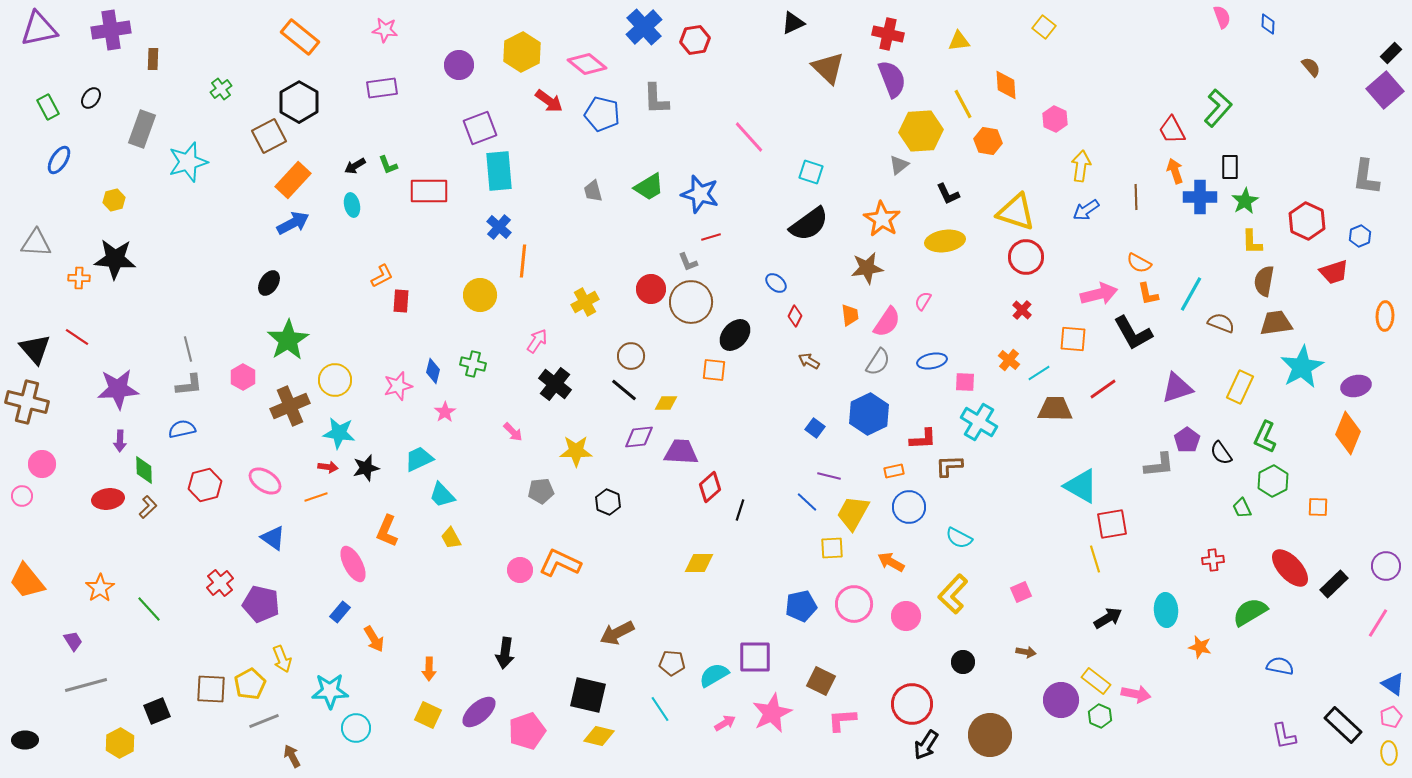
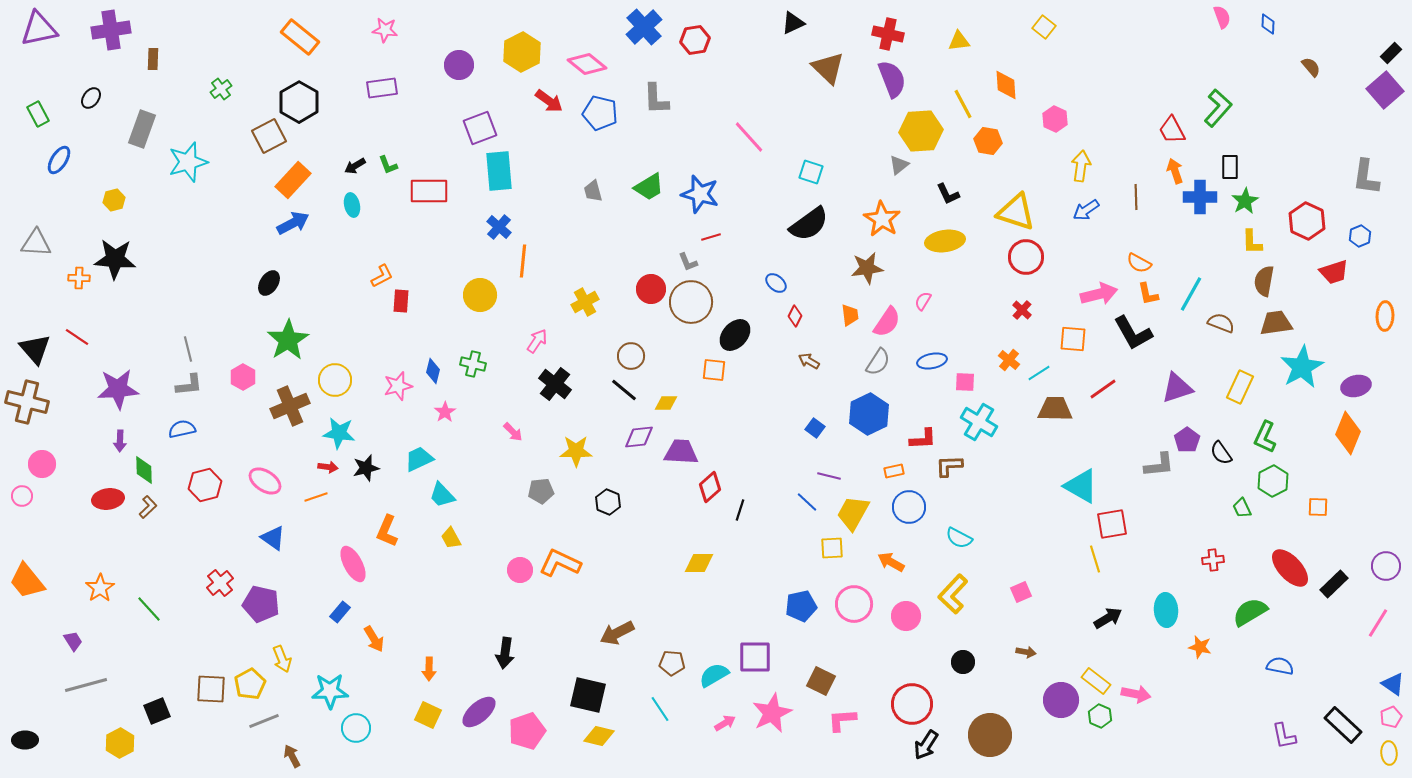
green rectangle at (48, 107): moved 10 px left, 7 px down
blue pentagon at (602, 114): moved 2 px left, 1 px up
